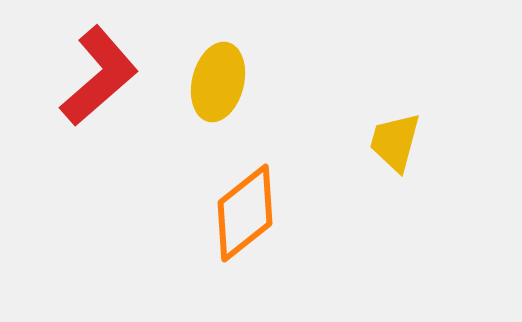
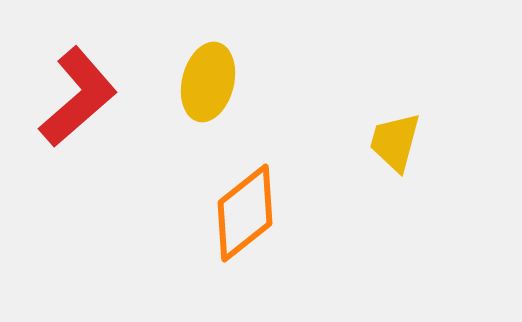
red L-shape: moved 21 px left, 21 px down
yellow ellipse: moved 10 px left
